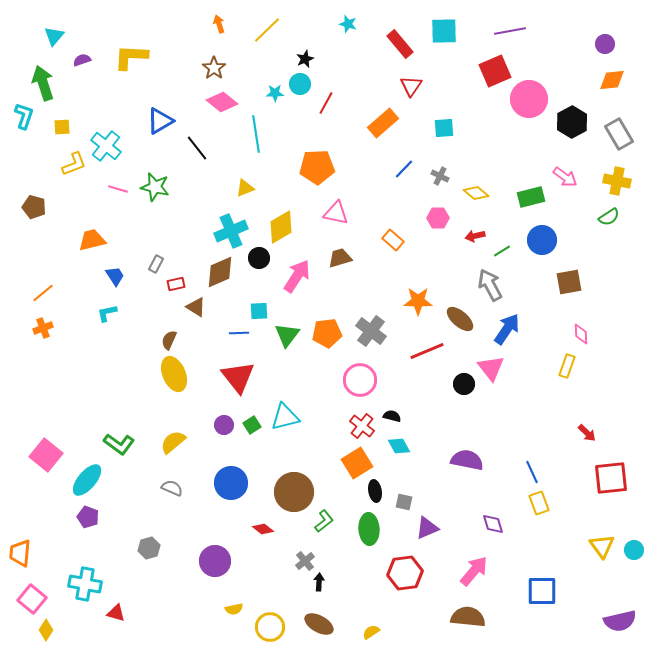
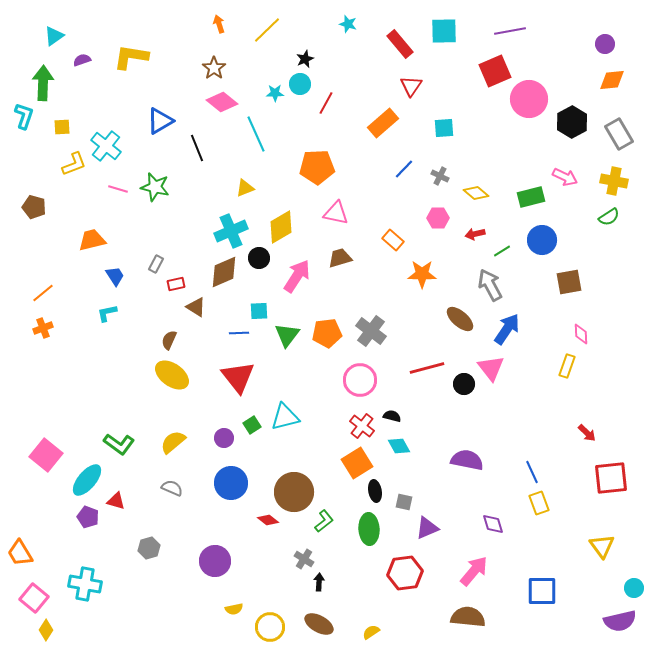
cyan triangle at (54, 36): rotated 15 degrees clockwise
yellow L-shape at (131, 57): rotated 6 degrees clockwise
green arrow at (43, 83): rotated 20 degrees clockwise
cyan line at (256, 134): rotated 15 degrees counterclockwise
black line at (197, 148): rotated 16 degrees clockwise
pink arrow at (565, 177): rotated 10 degrees counterclockwise
yellow cross at (617, 181): moved 3 px left
red arrow at (475, 236): moved 2 px up
brown diamond at (220, 272): moved 4 px right
orange star at (418, 301): moved 4 px right, 27 px up
red line at (427, 351): moved 17 px down; rotated 8 degrees clockwise
yellow ellipse at (174, 374): moved 2 px left, 1 px down; rotated 32 degrees counterclockwise
purple circle at (224, 425): moved 13 px down
red diamond at (263, 529): moved 5 px right, 9 px up
cyan circle at (634, 550): moved 38 px down
orange trapezoid at (20, 553): rotated 36 degrees counterclockwise
gray cross at (305, 561): moved 1 px left, 2 px up; rotated 18 degrees counterclockwise
pink square at (32, 599): moved 2 px right, 1 px up
red triangle at (116, 613): moved 112 px up
